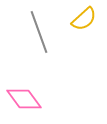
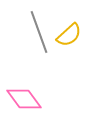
yellow semicircle: moved 15 px left, 16 px down
